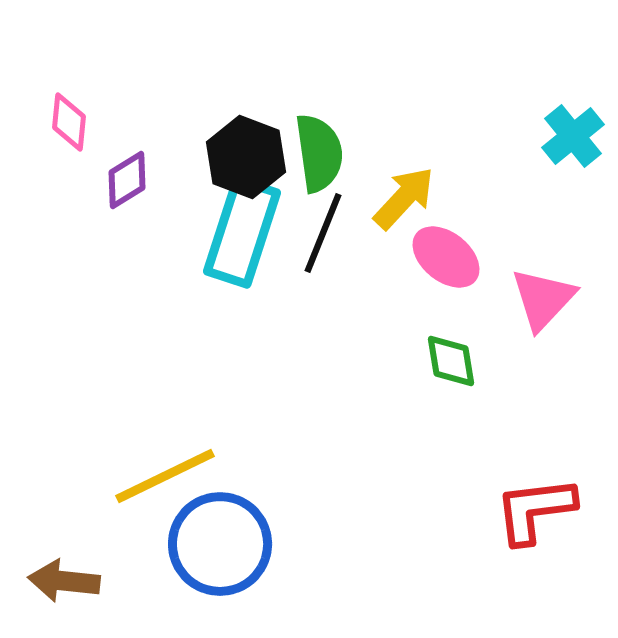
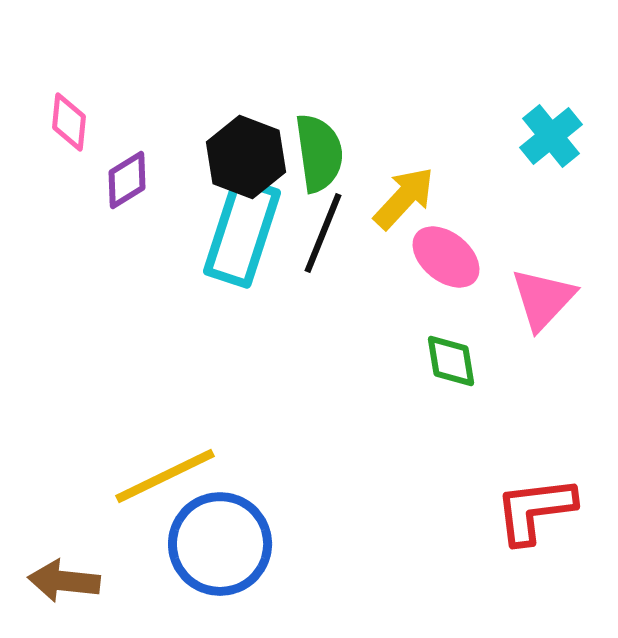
cyan cross: moved 22 px left
